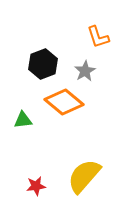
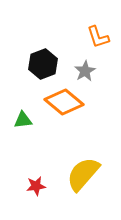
yellow semicircle: moved 1 px left, 2 px up
